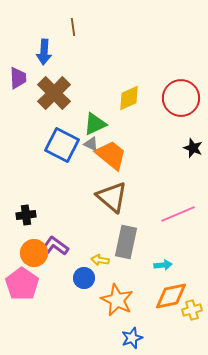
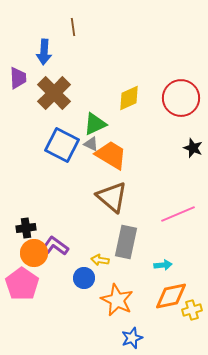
orange trapezoid: rotated 8 degrees counterclockwise
black cross: moved 13 px down
